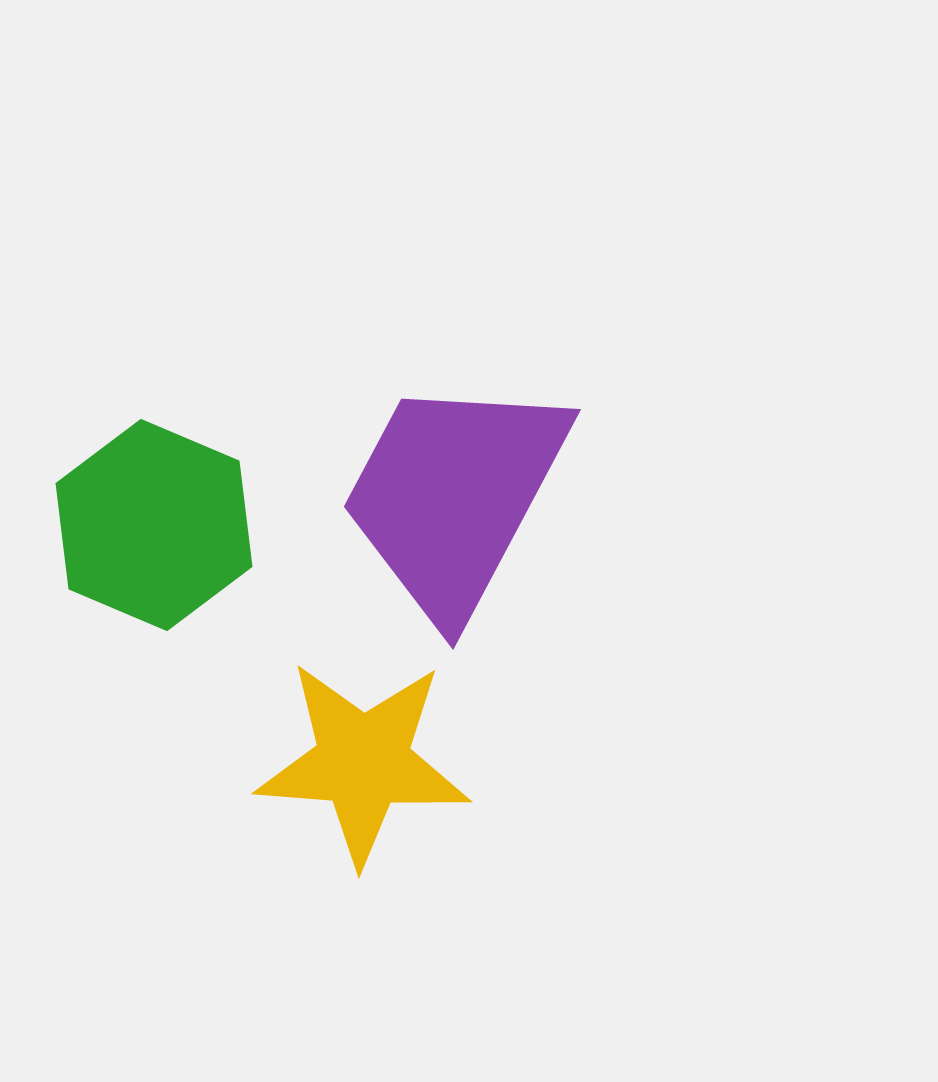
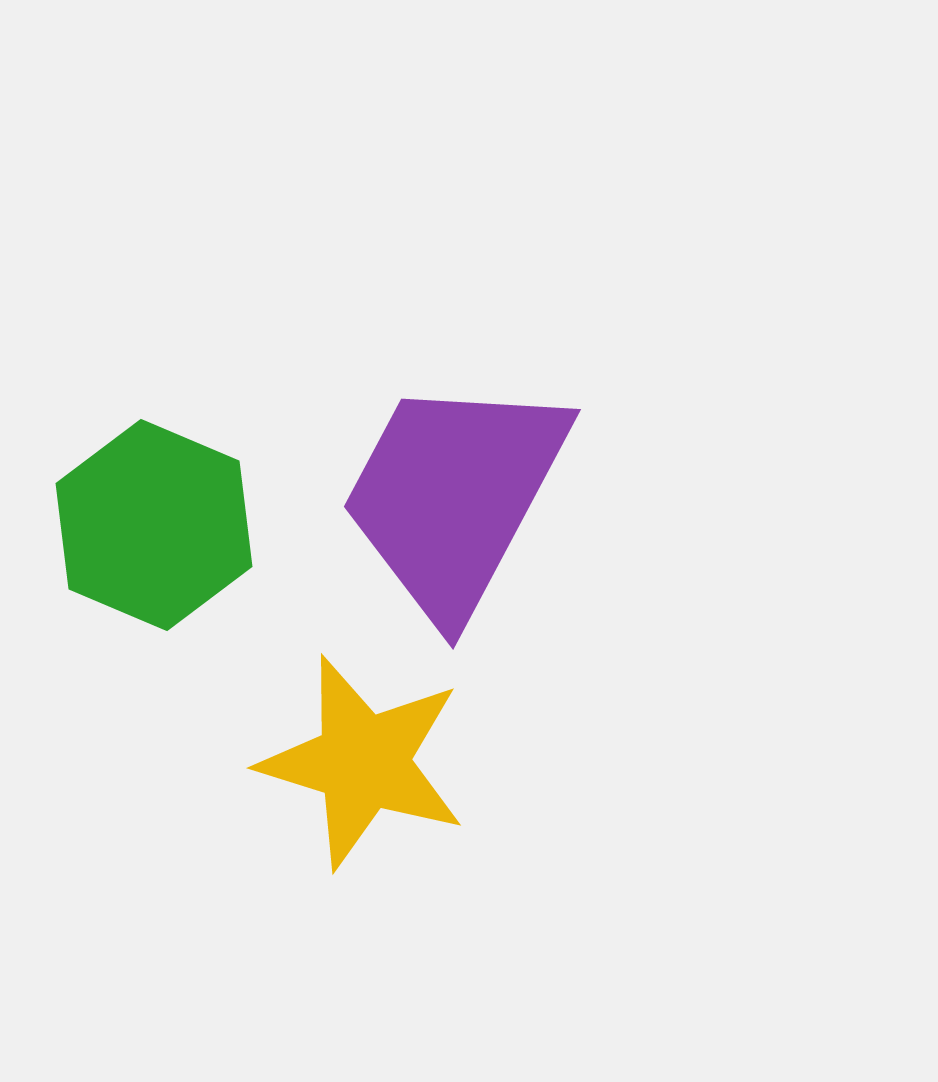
yellow star: rotated 13 degrees clockwise
